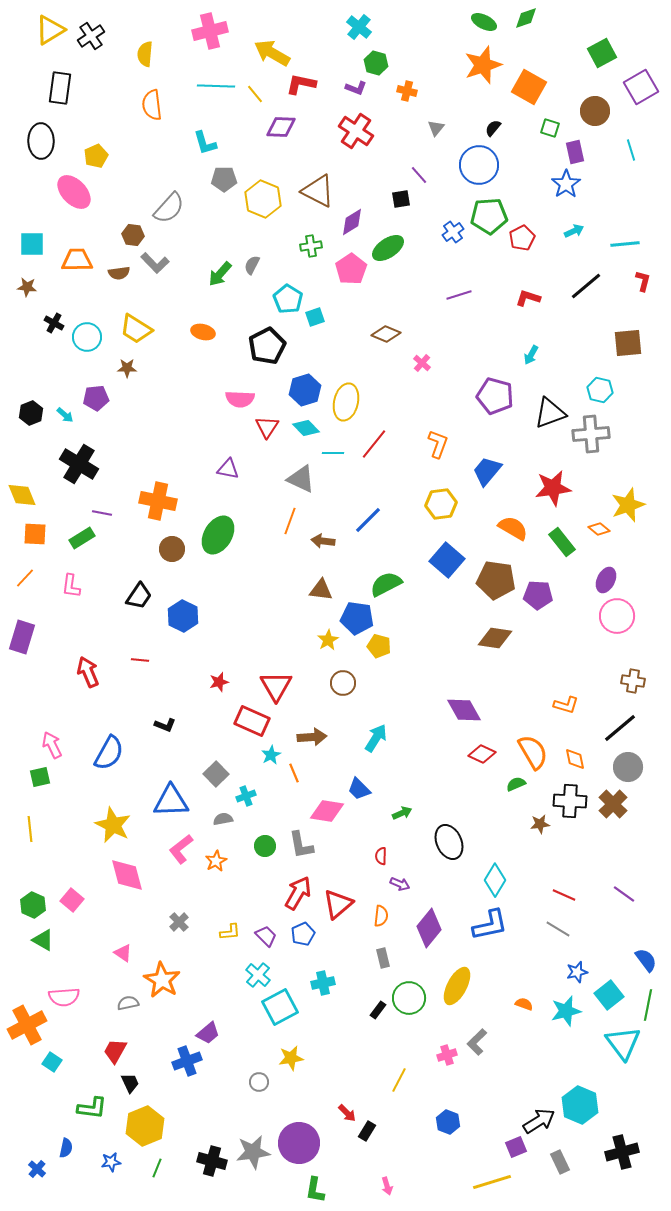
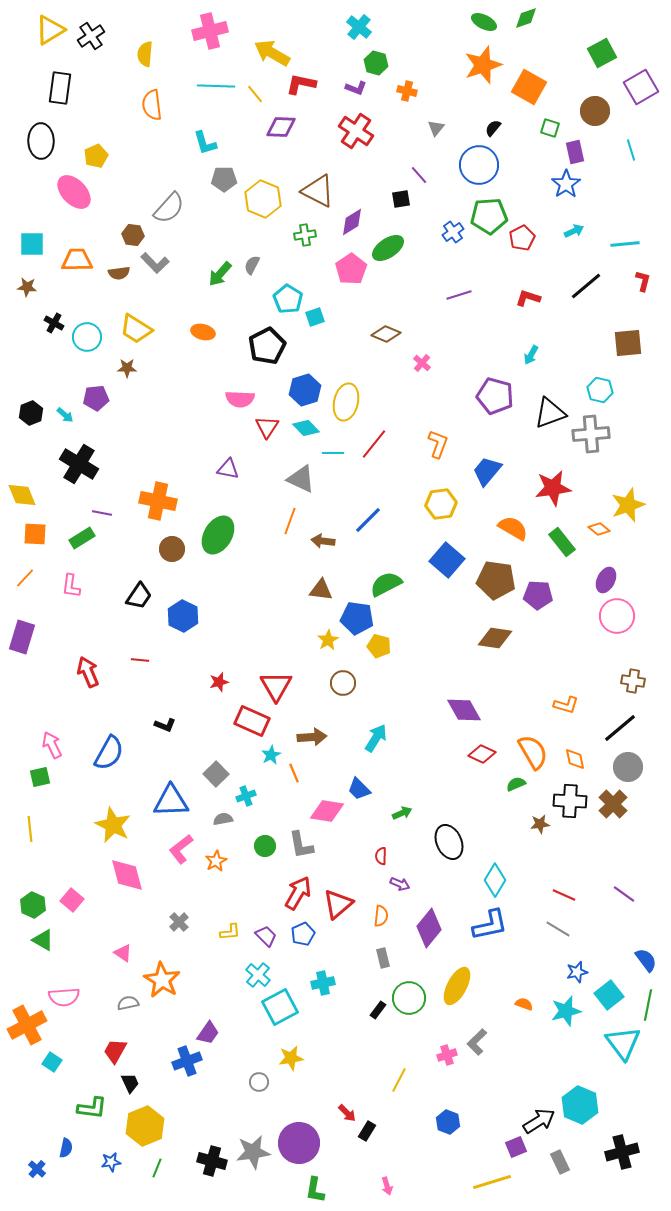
green cross at (311, 246): moved 6 px left, 11 px up
purple trapezoid at (208, 1033): rotated 15 degrees counterclockwise
